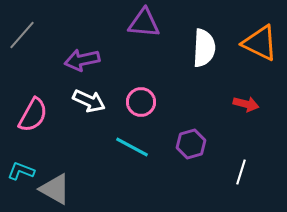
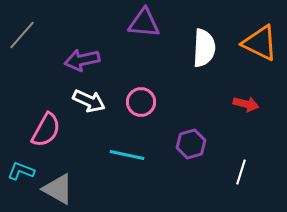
pink semicircle: moved 13 px right, 15 px down
cyan line: moved 5 px left, 8 px down; rotated 16 degrees counterclockwise
gray triangle: moved 3 px right
